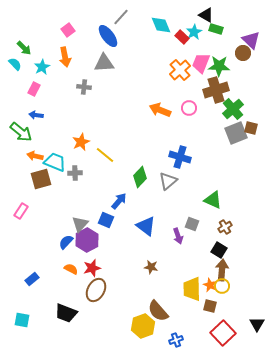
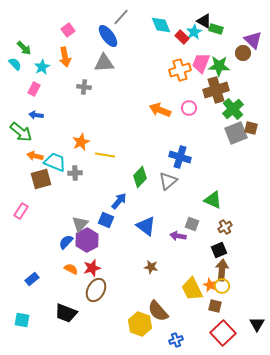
black triangle at (206, 15): moved 2 px left, 6 px down
purple triangle at (251, 40): moved 2 px right
orange cross at (180, 70): rotated 25 degrees clockwise
yellow line at (105, 155): rotated 30 degrees counterclockwise
purple arrow at (178, 236): rotated 119 degrees clockwise
black square at (219, 250): rotated 35 degrees clockwise
yellow trapezoid at (192, 289): rotated 25 degrees counterclockwise
brown square at (210, 306): moved 5 px right
yellow hexagon at (143, 326): moved 3 px left, 2 px up; rotated 20 degrees counterclockwise
